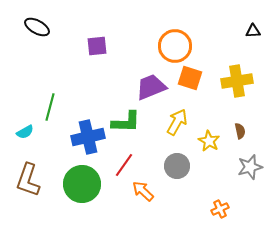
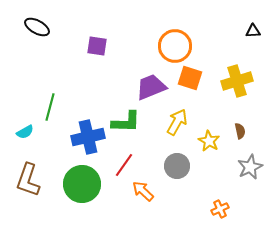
purple square: rotated 15 degrees clockwise
yellow cross: rotated 8 degrees counterclockwise
gray star: rotated 10 degrees counterclockwise
